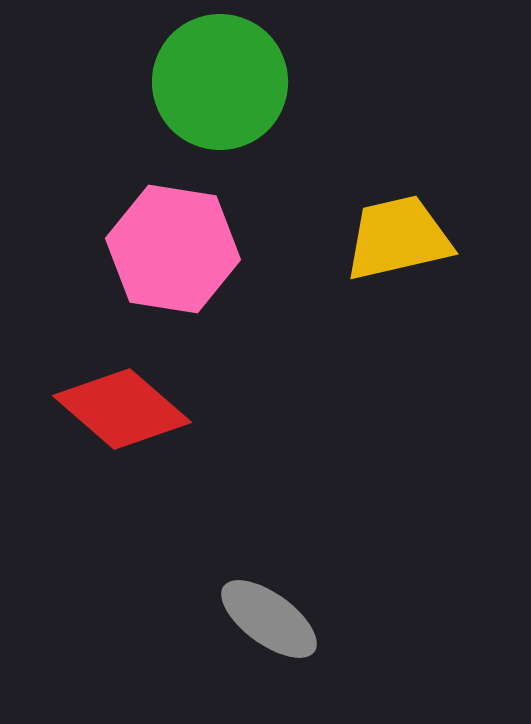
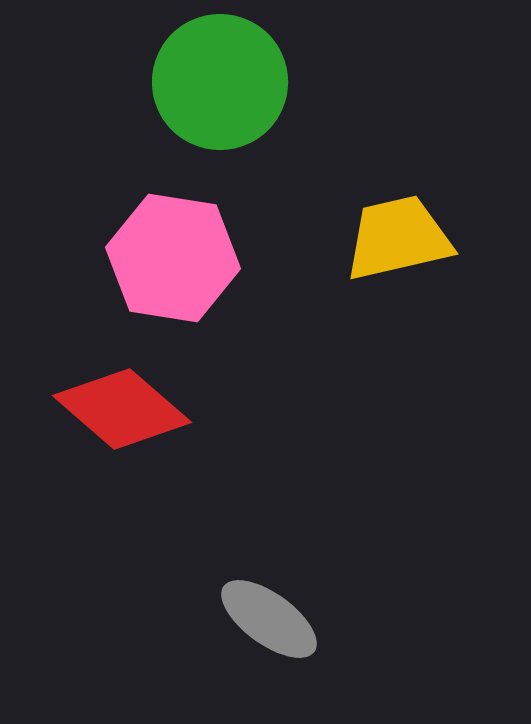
pink hexagon: moved 9 px down
